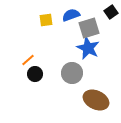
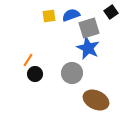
yellow square: moved 3 px right, 4 px up
orange line: rotated 16 degrees counterclockwise
